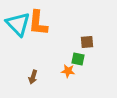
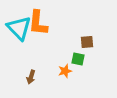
cyan triangle: moved 1 px right, 4 px down
orange star: moved 3 px left; rotated 24 degrees counterclockwise
brown arrow: moved 2 px left
